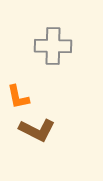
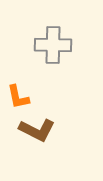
gray cross: moved 1 px up
